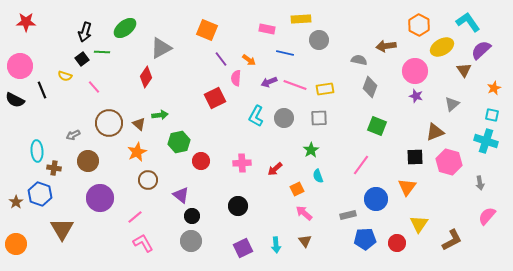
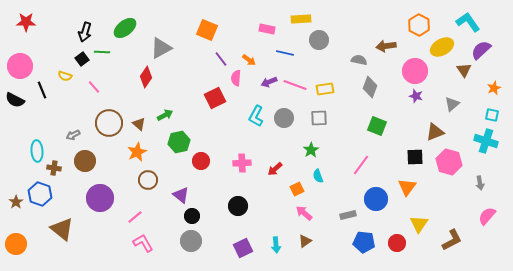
green arrow at (160, 115): moved 5 px right; rotated 21 degrees counterclockwise
brown circle at (88, 161): moved 3 px left
brown triangle at (62, 229): rotated 20 degrees counterclockwise
blue pentagon at (365, 239): moved 1 px left, 3 px down; rotated 10 degrees clockwise
brown triangle at (305, 241): rotated 32 degrees clockwise
